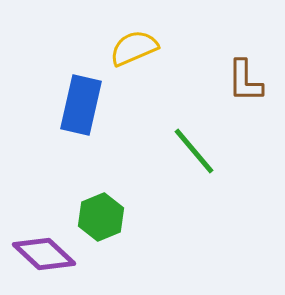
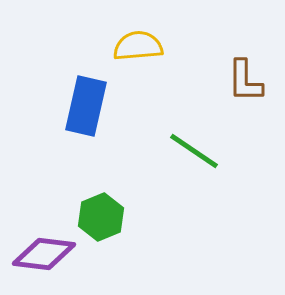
yellow semicircle: moved 4 px right, 2 px up; rotated 18 degrees clockwise
blue rectangle: moved 5 px right, 1 px down
green line: rotated 16 degrees counterclockwise
purple diamond: rotated 36 degrees counterclockwise
